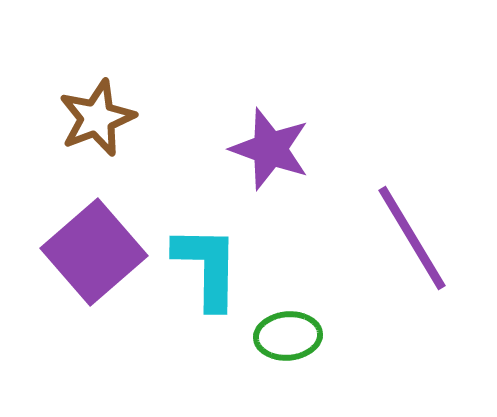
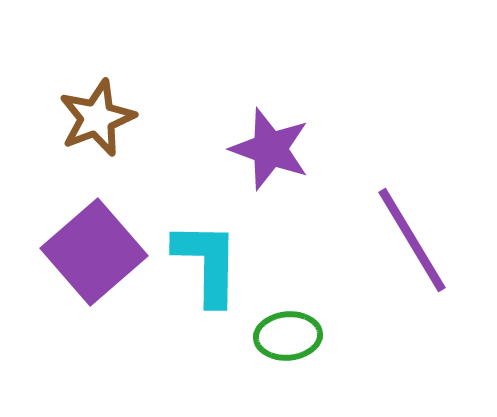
purple line: moved 2 px down
cyan L-shape: moved 4 px up
